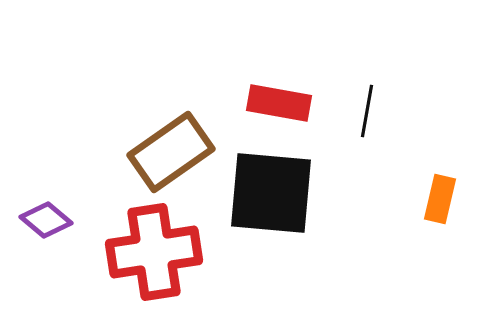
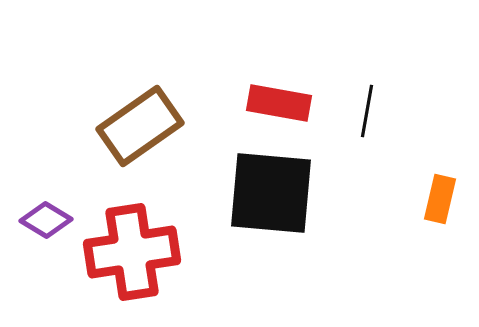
brown rectangle: moved 31 px left, 26 px up
purple diamond: rotated 9 degrees counterclockwise
red cross: moved 22 px left
